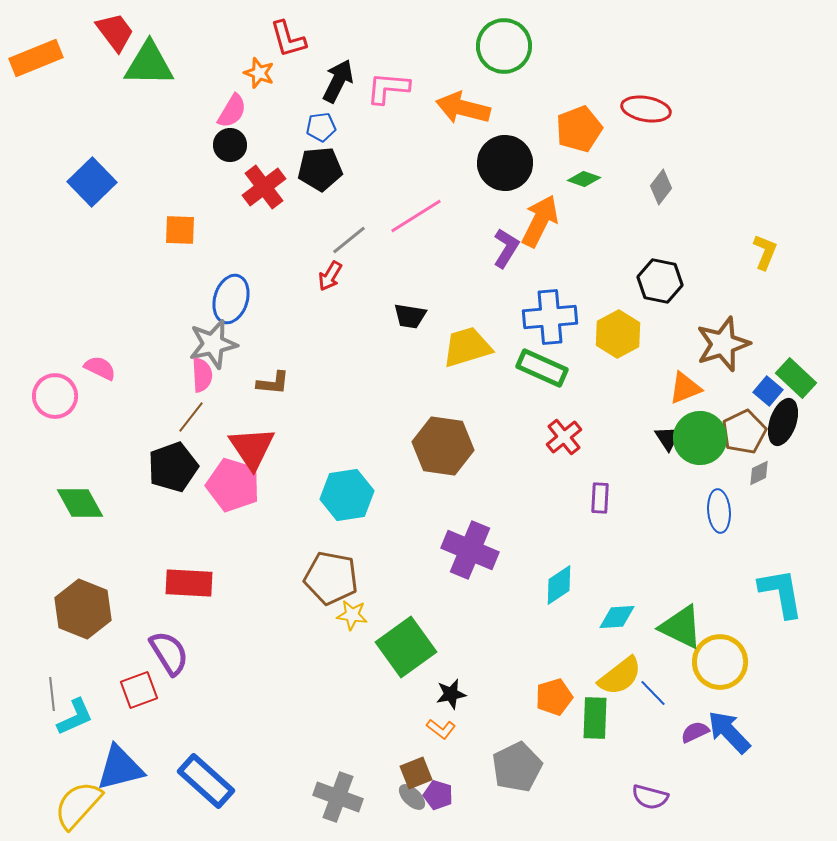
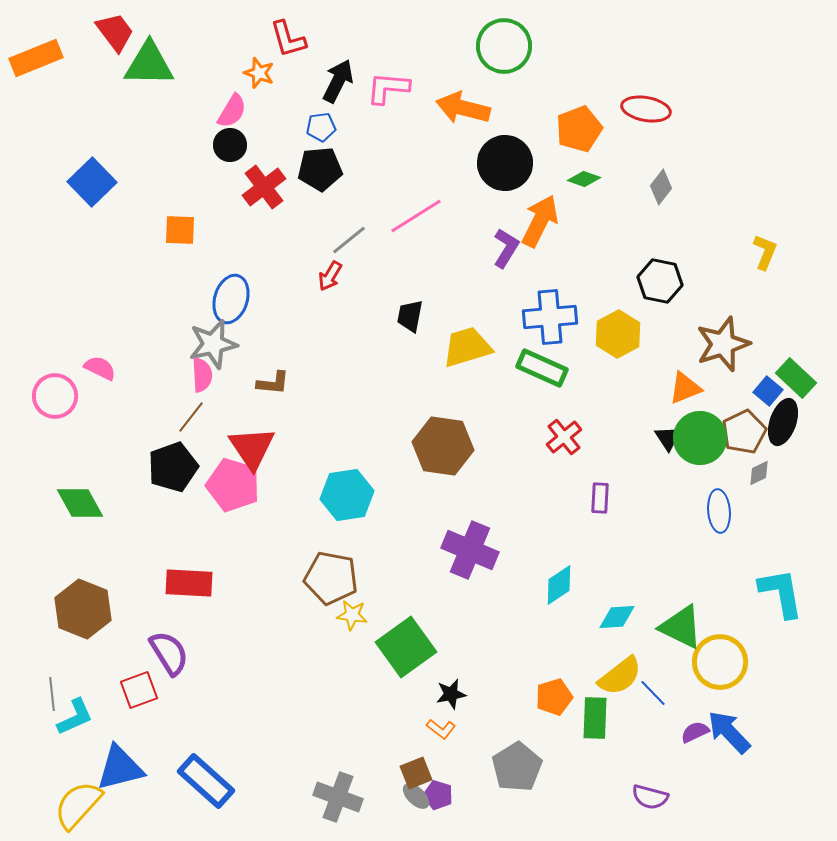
black trapezoid at (410, 316): rotated 92 degrees clockwise
gray pentagon at (517, 767): rotated 6 degrees counterclockwise
gray ellipse at (412, 797): moved 4 px right, 1 px up
